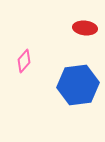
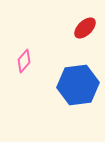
red ellipse: rotated 50 degrees counterclockwise
